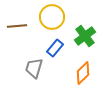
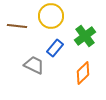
yellow circle: moved 1 px left, 1 px up
brown line: rotated 12 degrees clockwise
gray trapezoid: moved 3 px up; rotated 100 degrees clockwise
